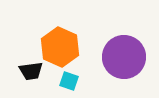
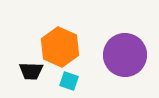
purple circle: moved 1 px right, 2 px up
black trapezoid: rotated 10 degrees clockwise
